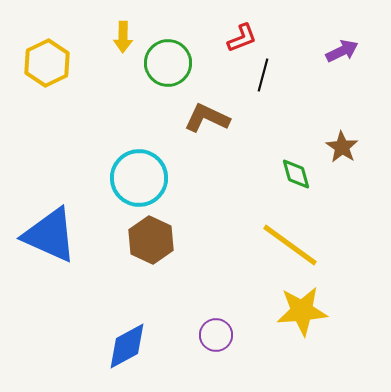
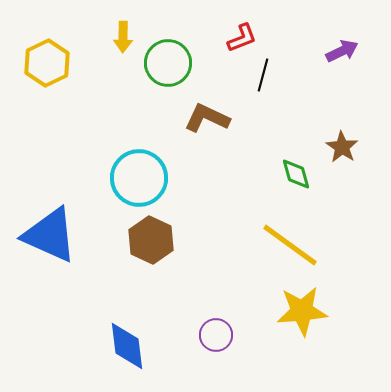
blue diamond: rotated 69 degrees counterclockwise
